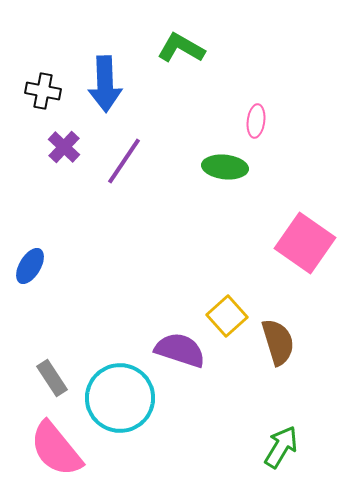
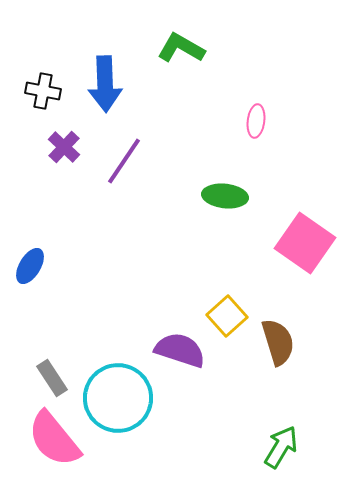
green ellipse: moved 29 px down
cyan circle: moved 2 px left
pink semicircle: moved 2 px left, 10 px up
